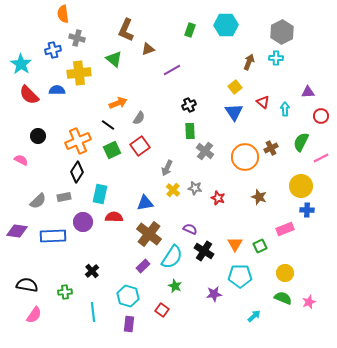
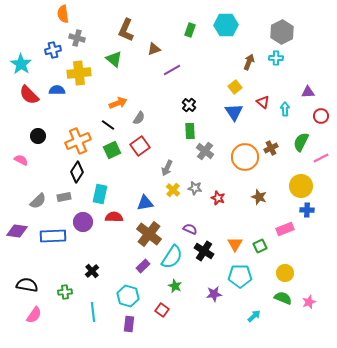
brown triangle at (148, 49): moved 6 px right
black cross at (189, 105): rotated 24 degrees counterclockwise
